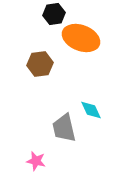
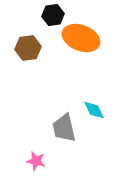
black hexagon: moved 1 px left, 1 px down
brown hexagon: moved 12 px left, 16 px up
cyan diamond: moved 3 px right
